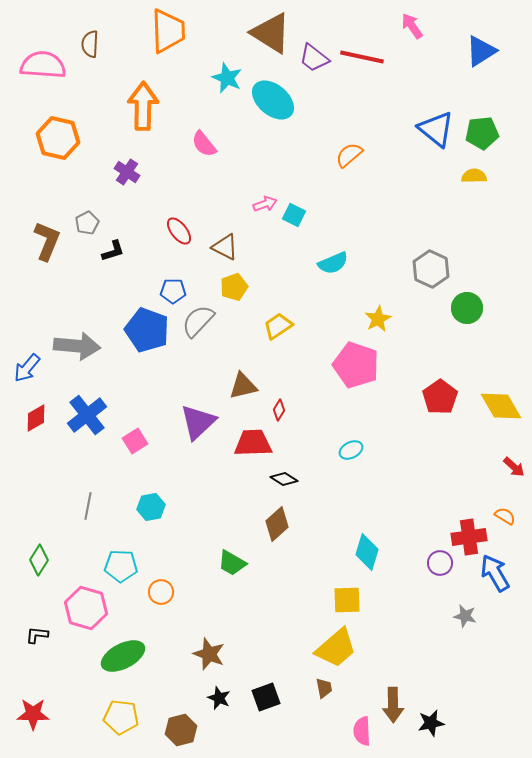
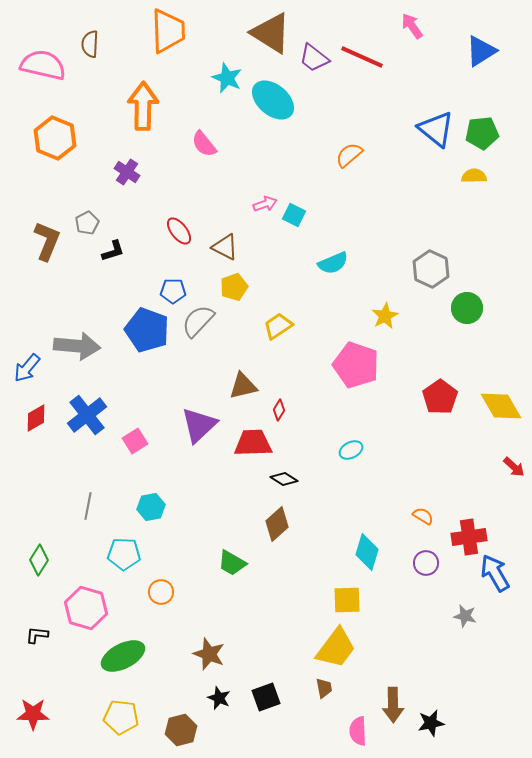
red line at (362, 57): rotated 12 degrees clockwise
pink semicircle at (43, 65): rotated 9 degrees clockwise
orange hexagon at (58, 138): moved 3 px left; rotated 9 degrees clockwise
yellow star at (378, 319): moved 7 px right, 3 px up
purple triangle at (198, 422): moved 1 px right, 3 px down
orange semicircle at (505, 516): moved 82 px left
purple circle at (440, 563): moved 14 px left
cyan pentagon at (121, 566): moved 3 px right, 12 px up
yellow trapezoid at (336, 648): rotated 12 degrees counterclockwise
pink semicircle at (362, 731): moved 4 px left
